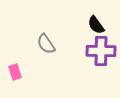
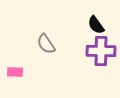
pink rectangle: rotated 70 degrees counterclockwise
